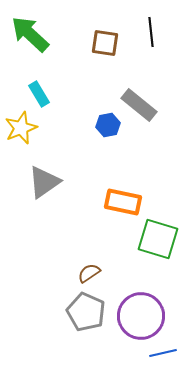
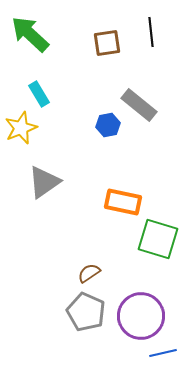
brown square: moved 2 px right; rotated 16 degrees counterclockwise
